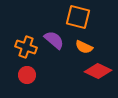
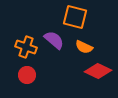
orange square: moved 3 px left
